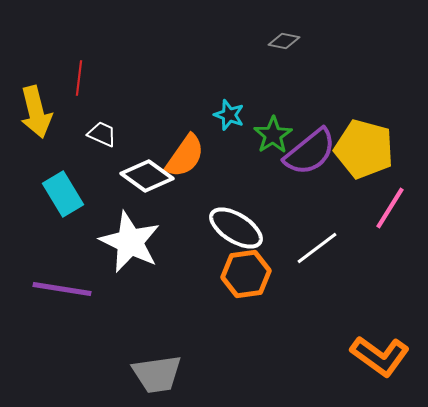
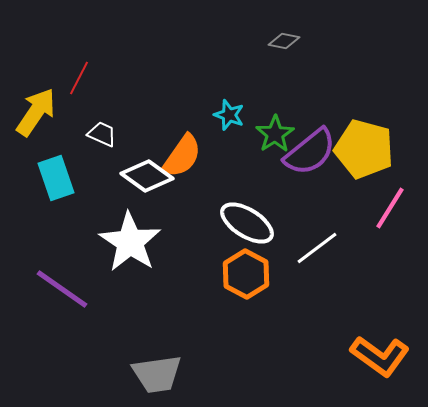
red line: rotated 20 degrees clockwise
yellow arrow: rotated 132 degrees counterclockwise
green star: moved 2 px right, 1 px up
orange semicircle: moved 3 px left
cyan rectangle: moved 7 px left, 16 px up; rotated 12 degrees clockwise
white ellipse: moved 11 px right, 5 px up
white star: rotated 8 degrees clockwise
orange hexagon: rotated 24 degrees counterclockwise
purple line: rotated 26 degrees clockwise
